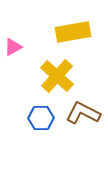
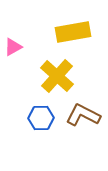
brown L-shape: moved 2 px down
